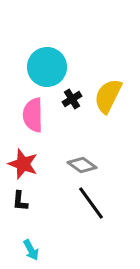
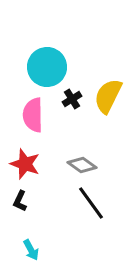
red star: moved 2 px right
black L-shape: rotated 20 degrees clockwise
